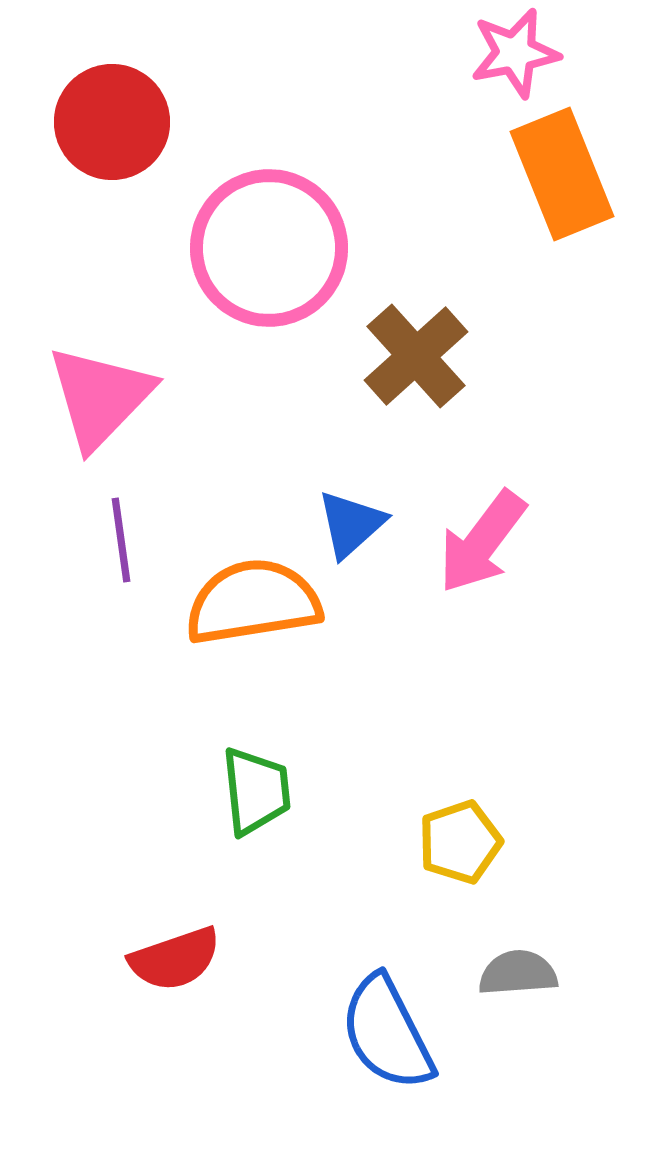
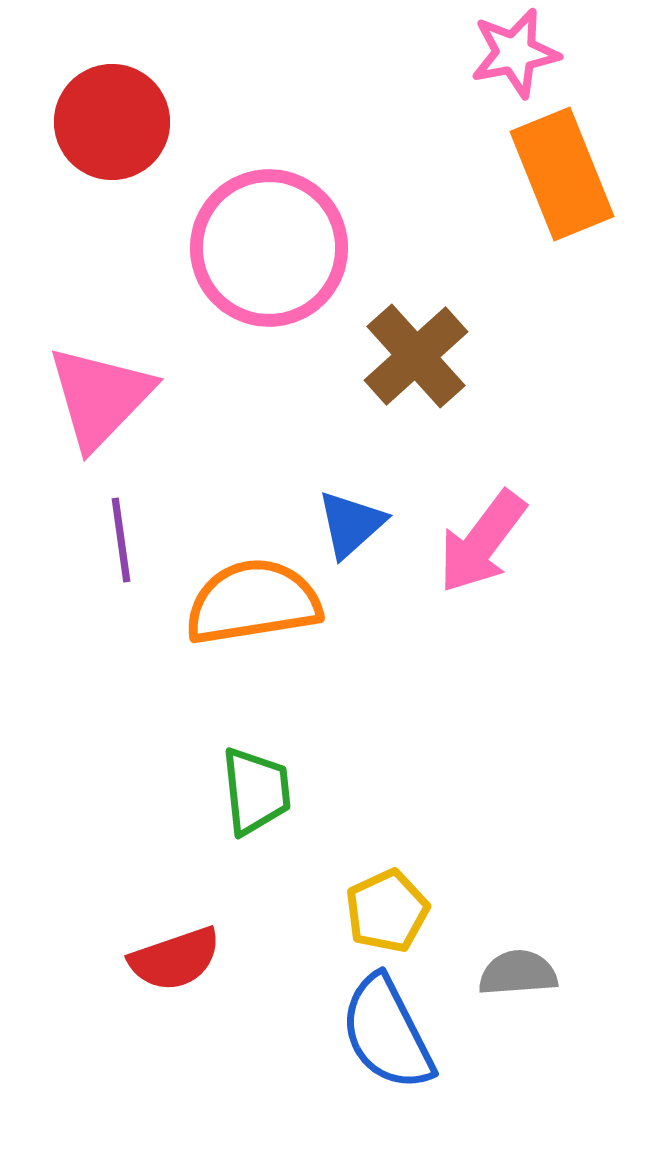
yellow pentagon: moved 73 px left, 69 px down; rotated 6 degrees counterclockwise
